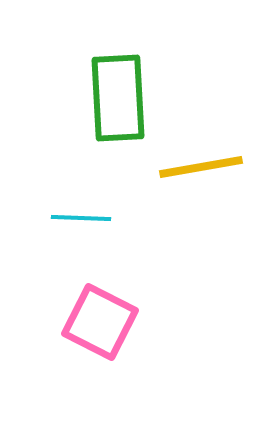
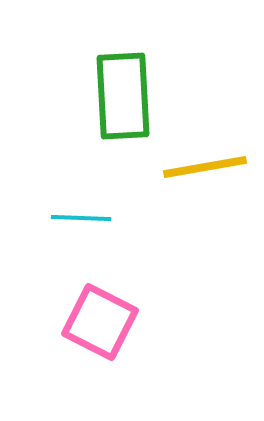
green rectangle: moved 5 px right, 2 px up
yellow line: moved 4 px right
